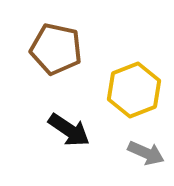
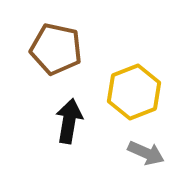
yellow hexagon: moved 2 px down
black arrow: moved 9 px up; rotated 114 degrees counterclockwise
